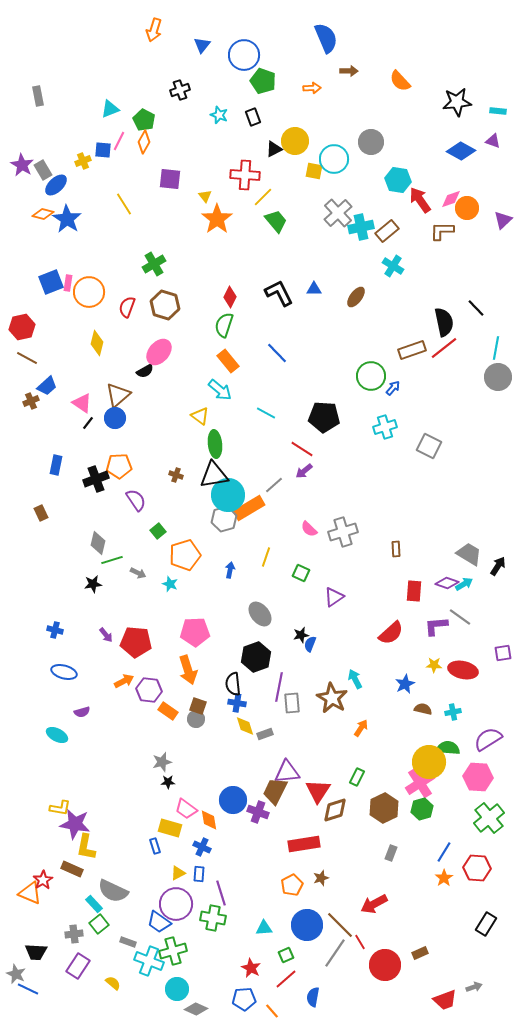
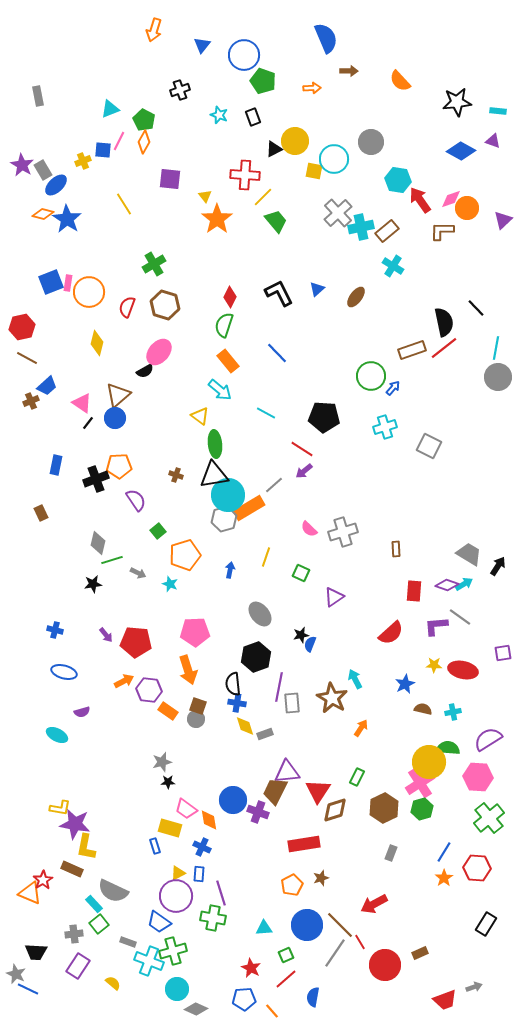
blue triangle at (314, 289): moved 3 px right; rotated 42 degrees counterclockwise
purple diamond at (447, 583): moved 2 px down
purple circle at (176, 904): moved 8 px up
